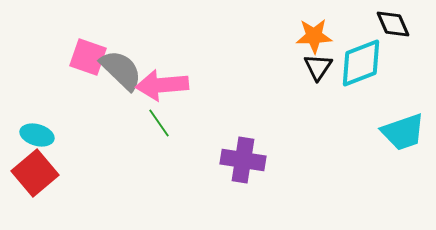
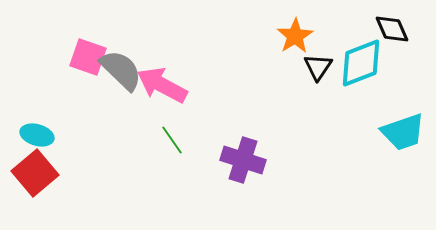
black diamond: moved 1 px left, 5 px down
orange star: moved 19 px left; rotated 30 degrees counterclockwise
pink arrow: rotated 33 degrees clockwise
green line: moved 13 px right, 17 px down
purple cross: rotated 9 degrees clockwise
